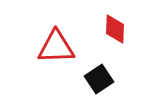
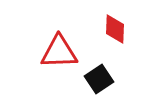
red triangle: moved 3 px right, 5 px down
